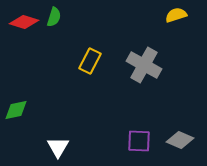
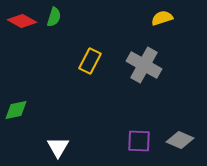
yellow semicircle: moved 14 px left, 3 px down
red diamond: moved 2 px left, 1 px up; rotated 12 degrees clockwise
